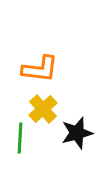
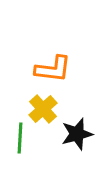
orange L-shape: moved 13 px right
black star: moved 1 px down
